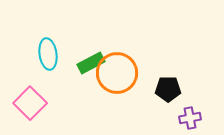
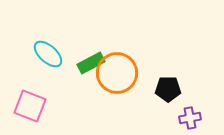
cyan ellipse: rotated 40 degrees counterclockwise
pink square: moved 3 px down; rotated 24 degrees counterclockwise
